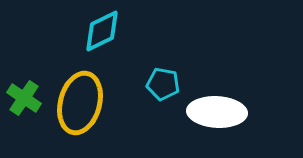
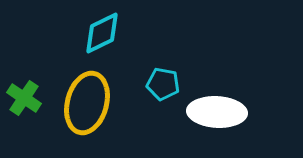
cyan diamond: moved 2 px down
yellow ellipse: moved 7 px right
